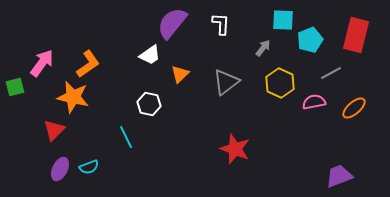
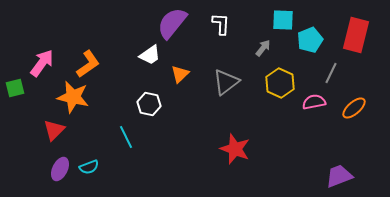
gray line: rotated 35 degrees counterclockwise
green square: moved 1 px down
